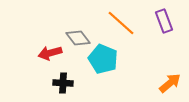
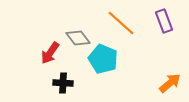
red arrow: rotated 40 degrees counterclockwise
